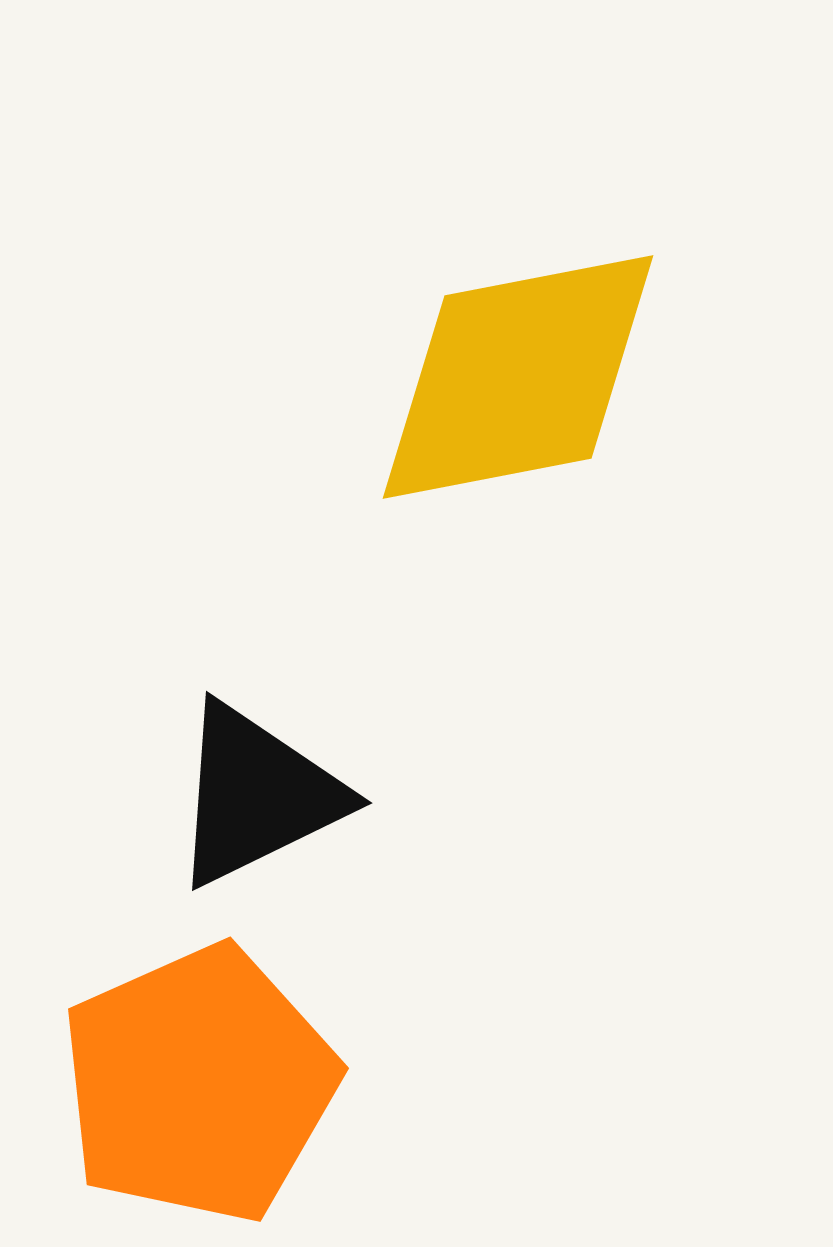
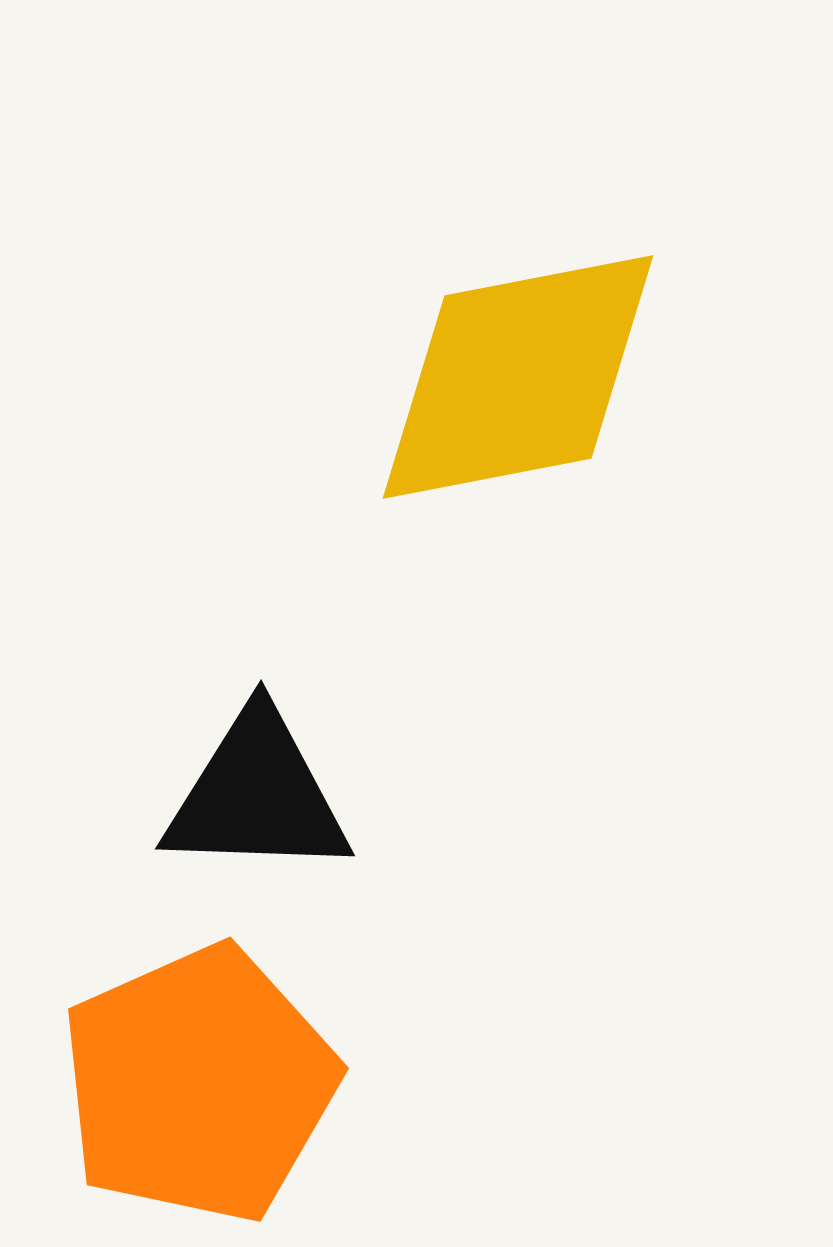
black triangle: rotated 28 degrees clockwise
